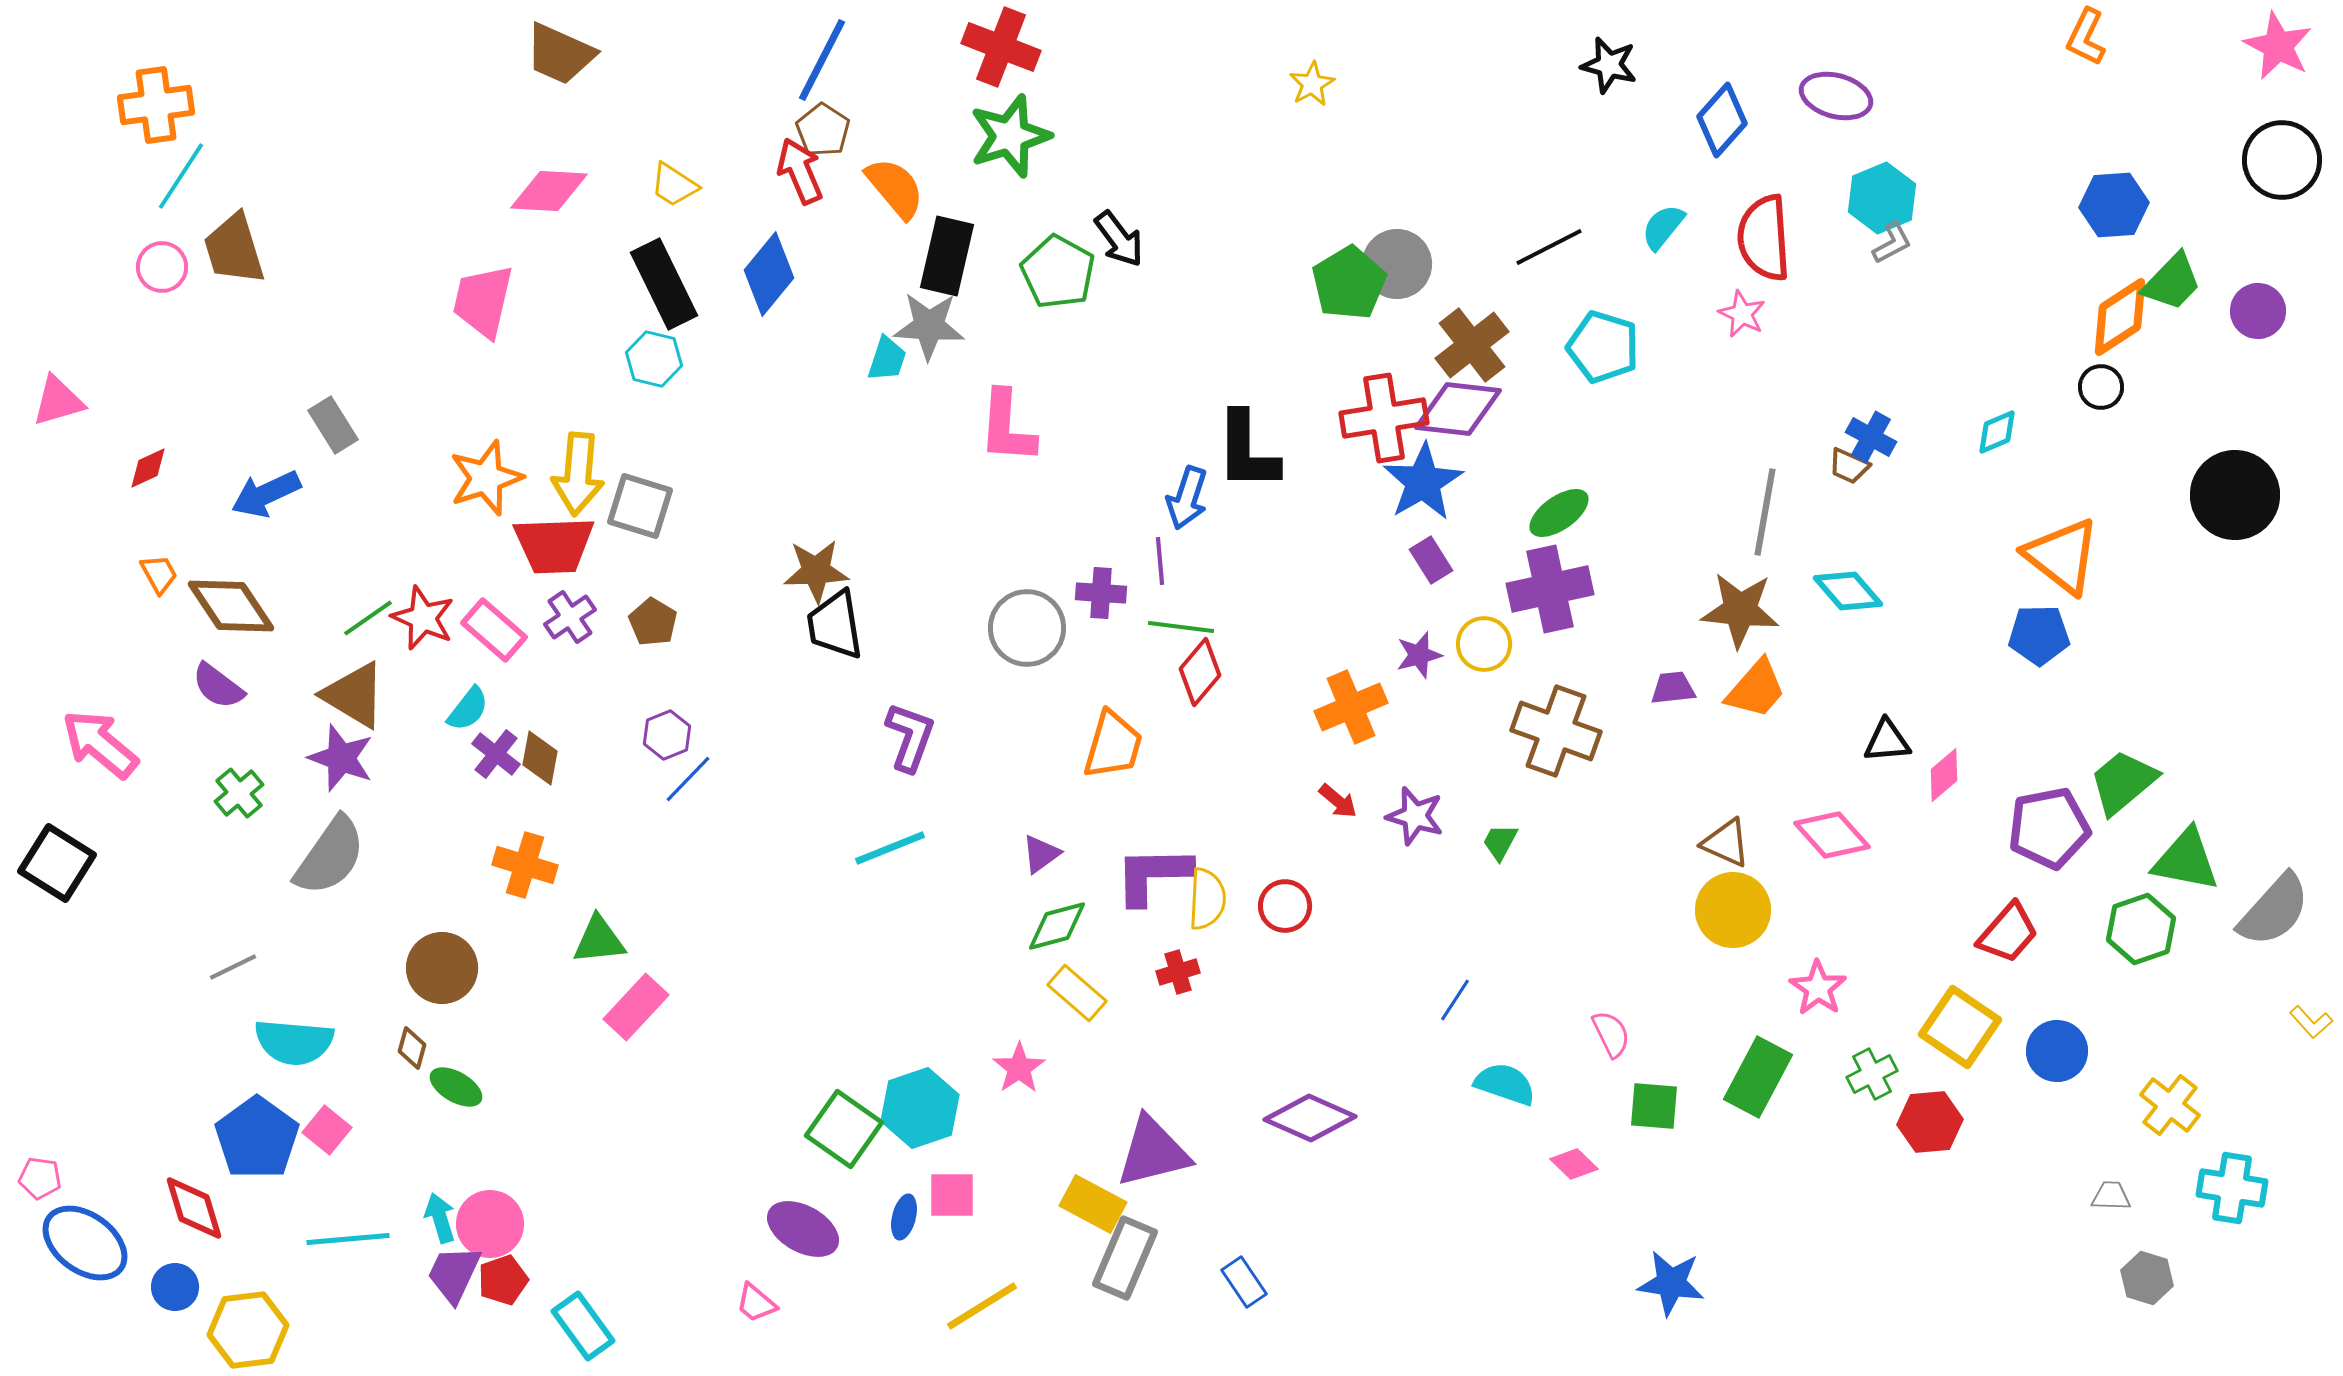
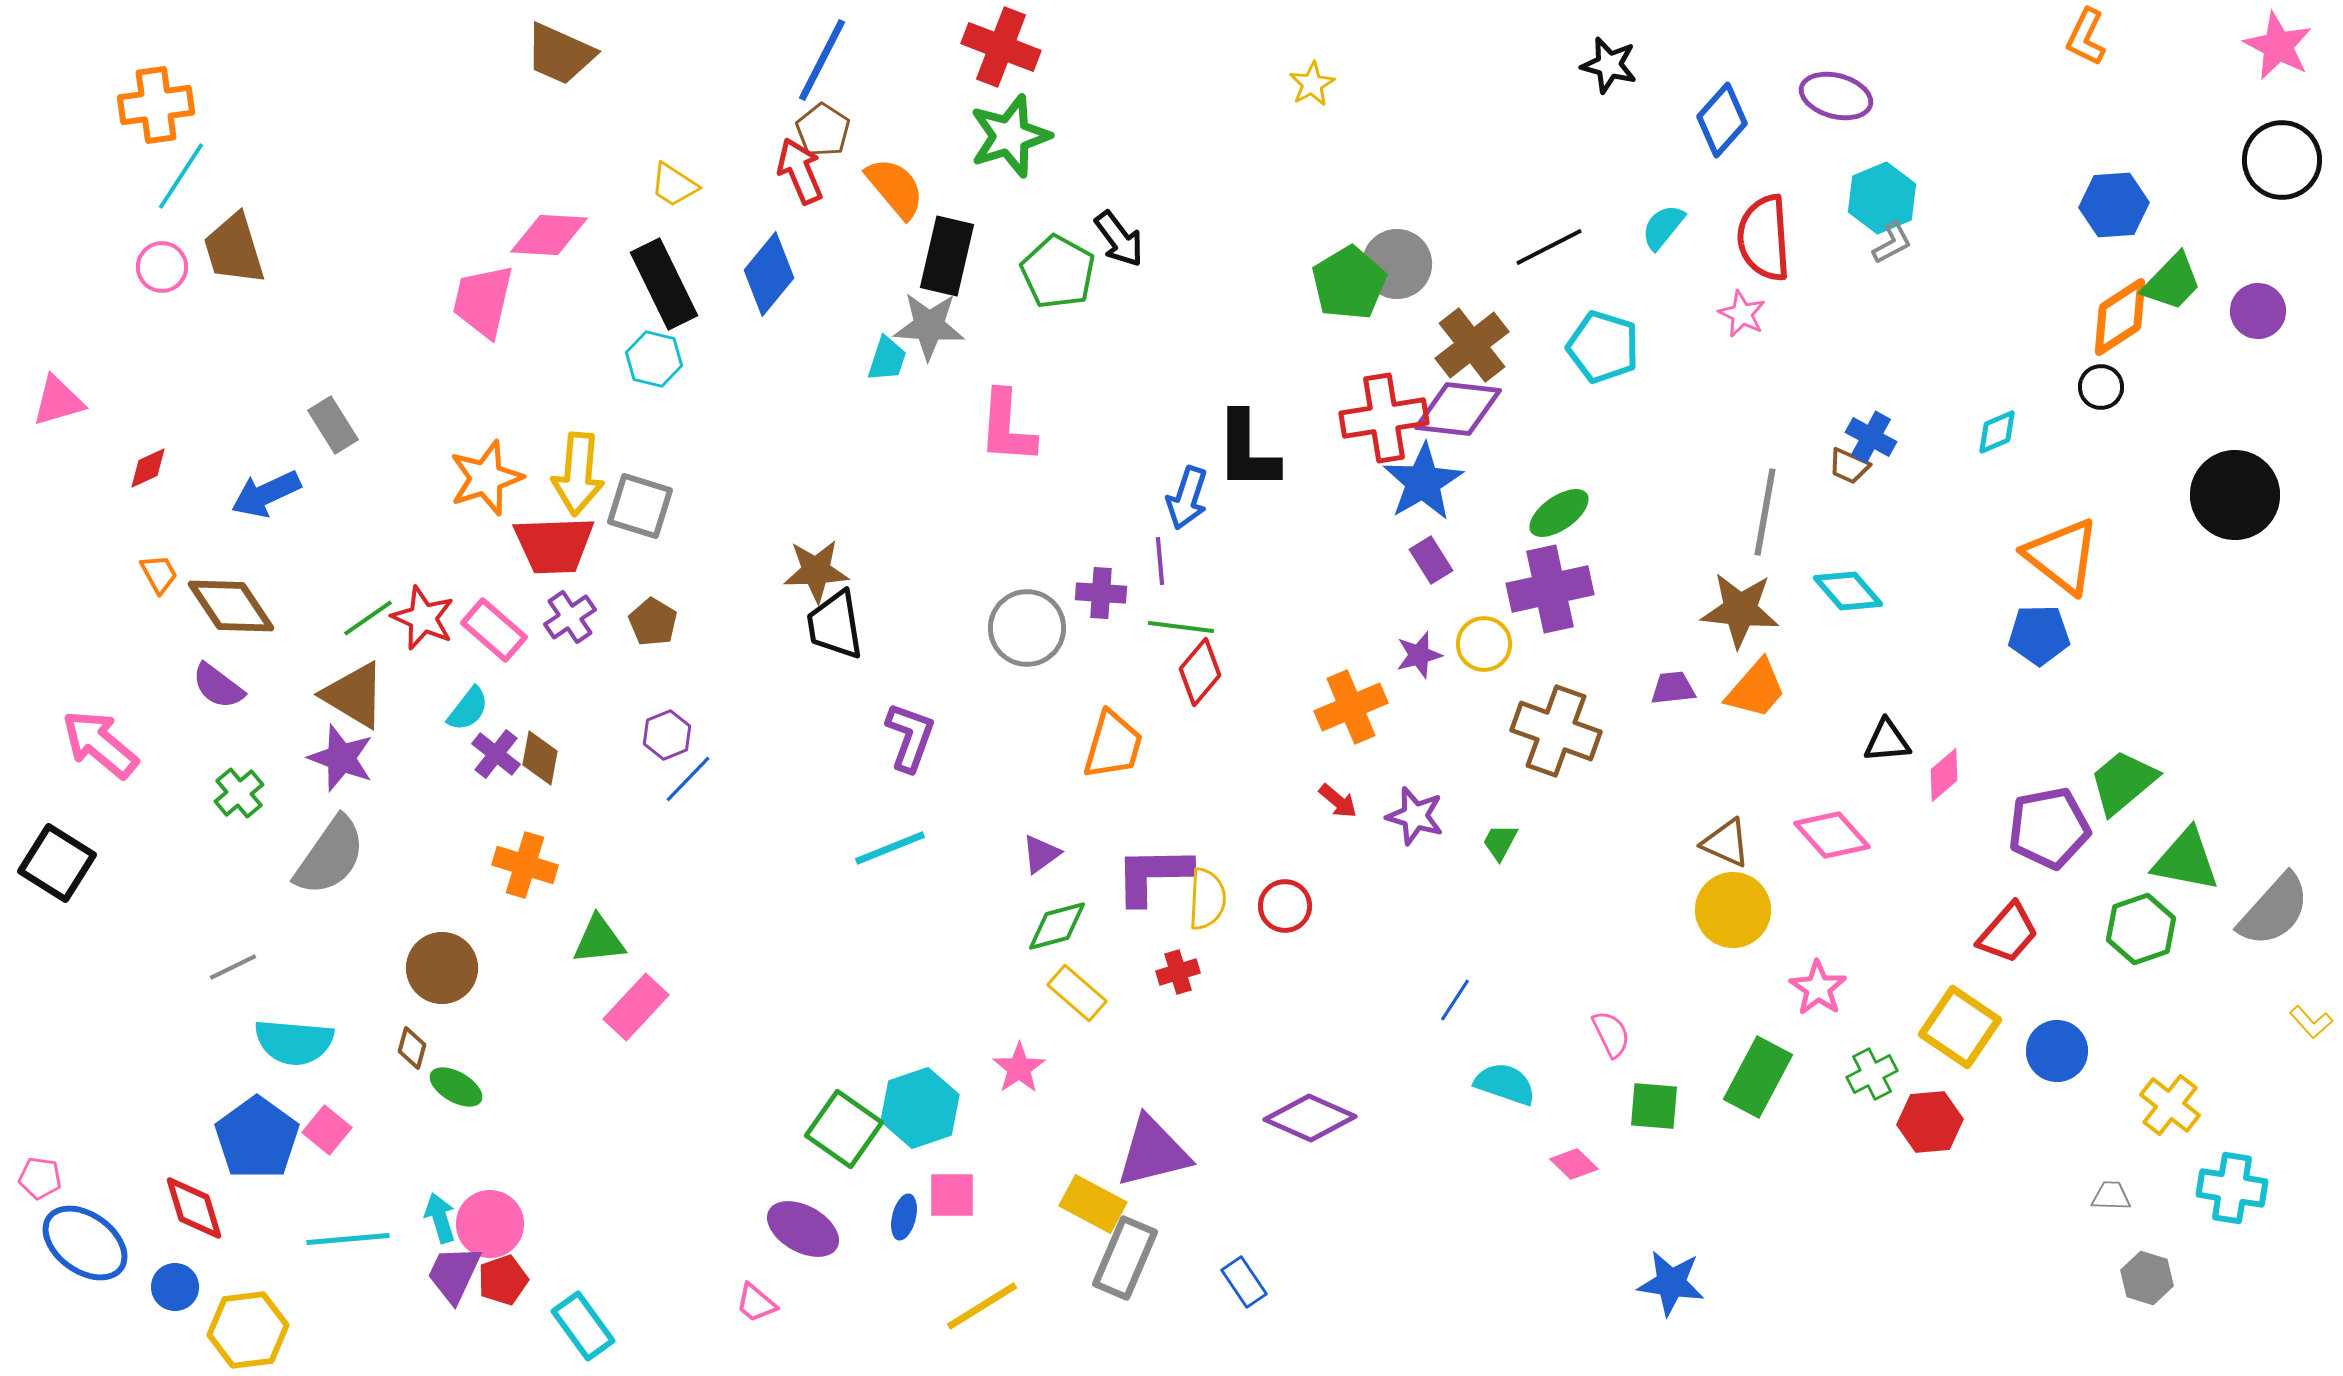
pink diamond at (549, 191): moved 44 px down
